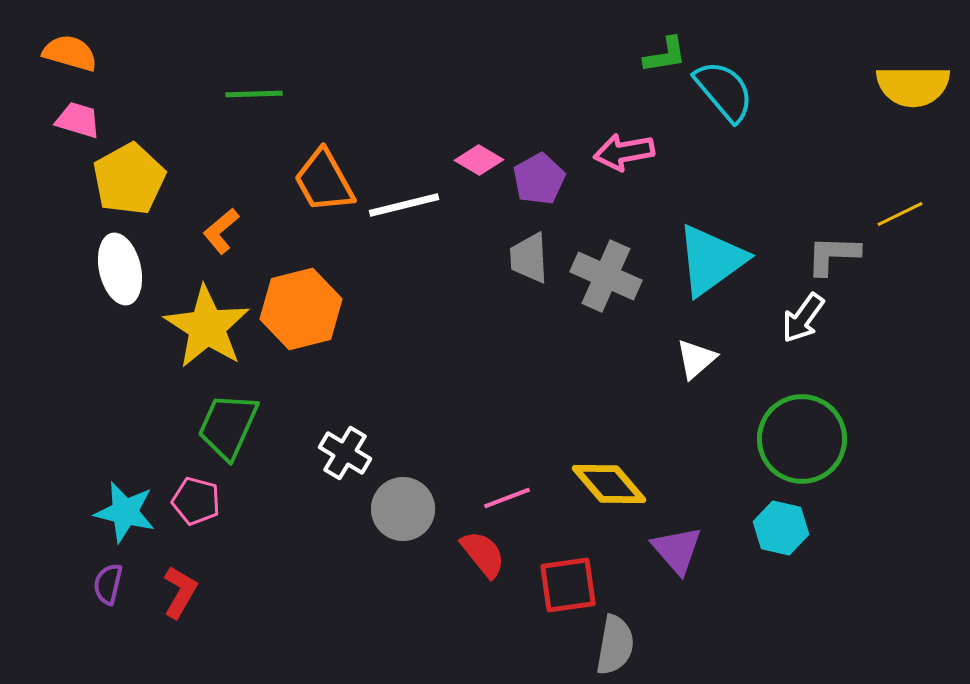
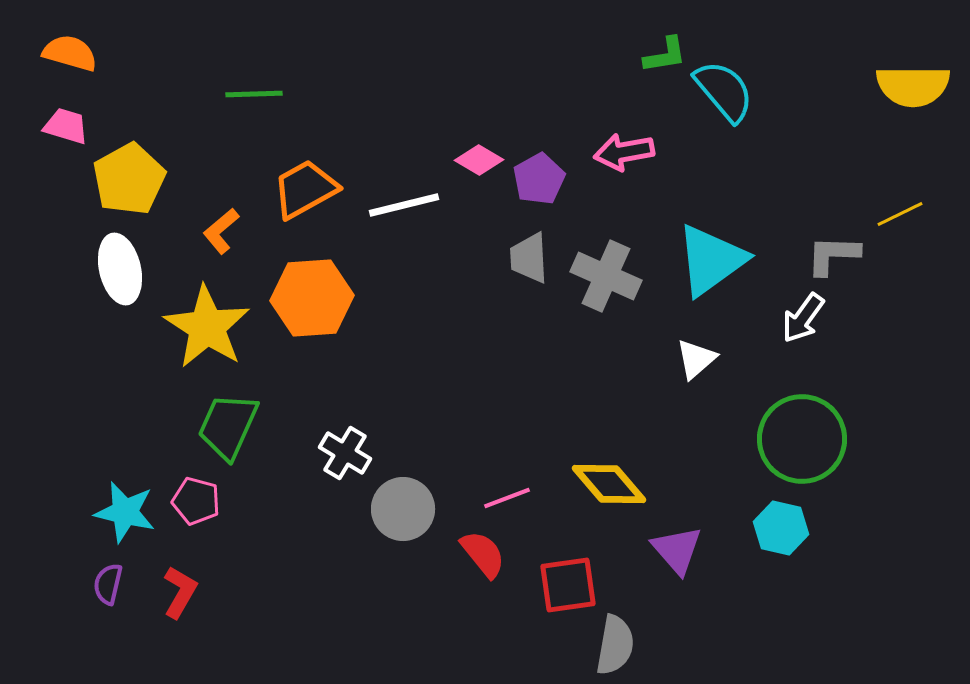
pink trapezoid: moved 12 px left, 6 px down
orange trapezoid: moved 19 px left, 8 px down; rotated 90 degrees clockwise
orange hexagon: moved 11 px right, 11 px up; rotated 10 degrees clockwise
